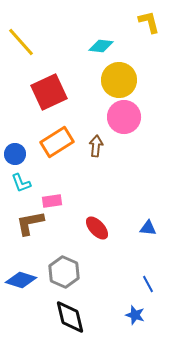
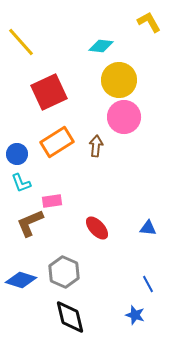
yellow L-shape: rotated 15 degrees counterclockwise
blue circle: moved 2 px right
brown L-shape: rotated 12 degrees counterclockwise
